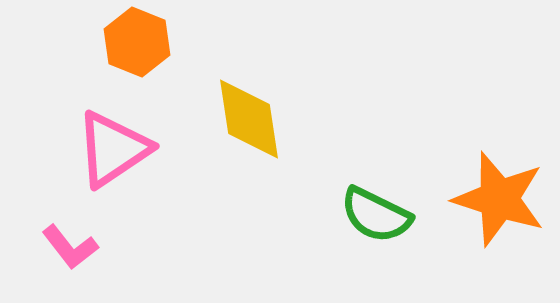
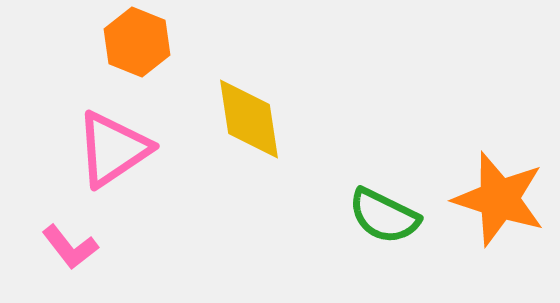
green semicircle: moved 8 px right, 1 px down
